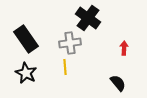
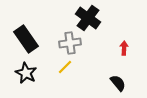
yellow line: rotated 49 degrees clockwise
